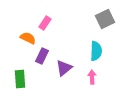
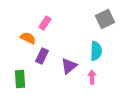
purple triangle: moved 5 px right, 2 px up
